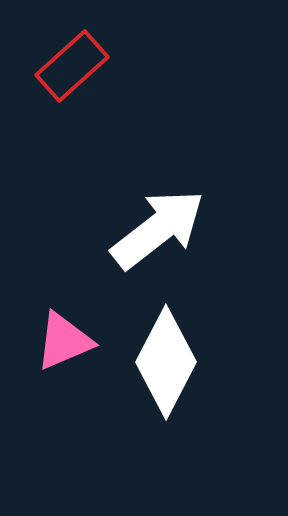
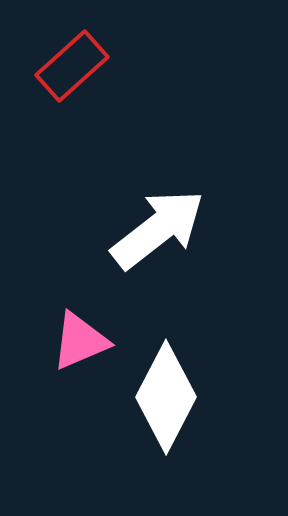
pink triangle: moved 16 px right
white diamond: moved 35 px down
